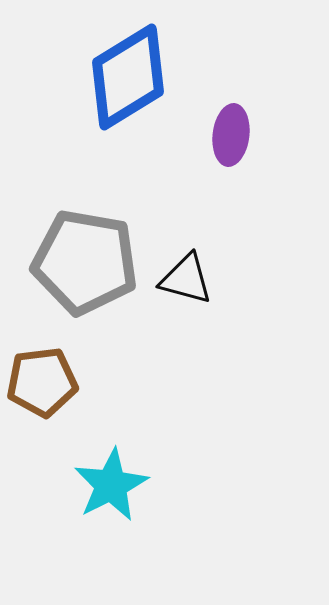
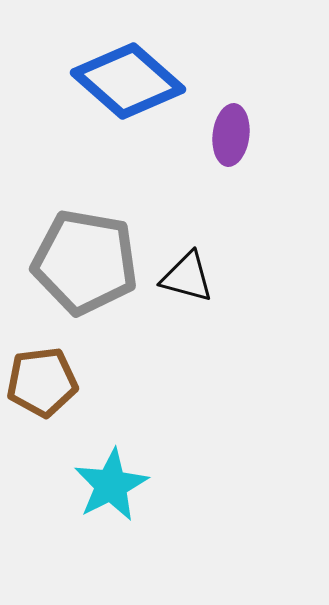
blue diamond: moved 4 px down; rotated 73 degrees clockwise
black triangle: moved 1 px right, 2 px up
